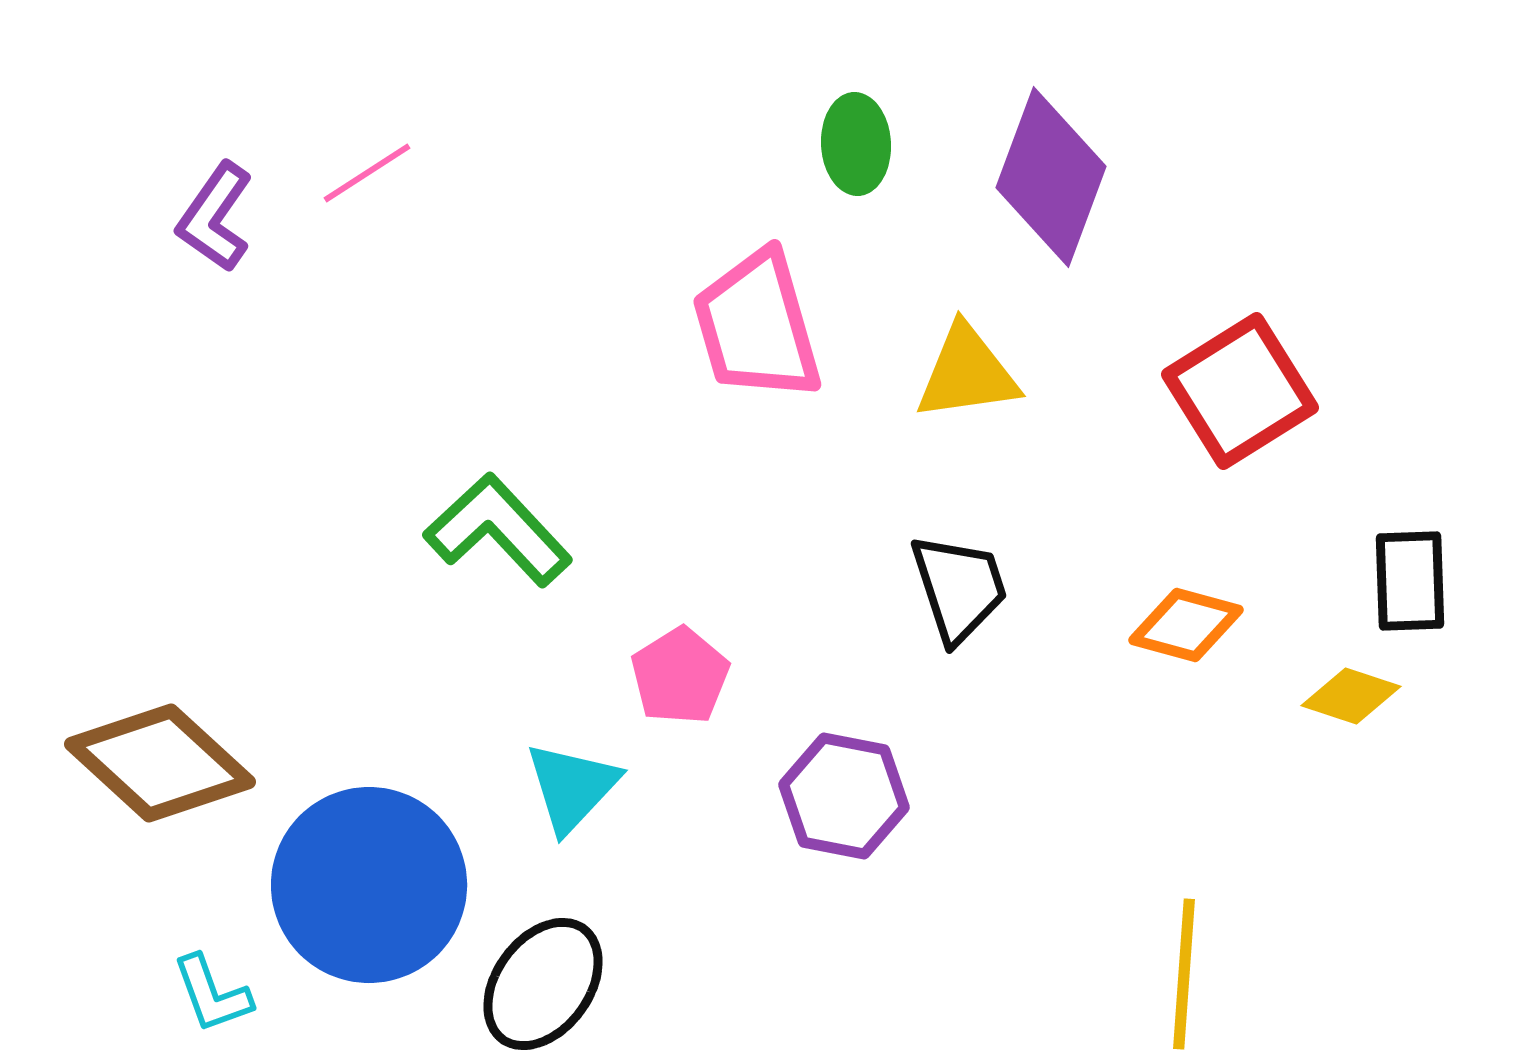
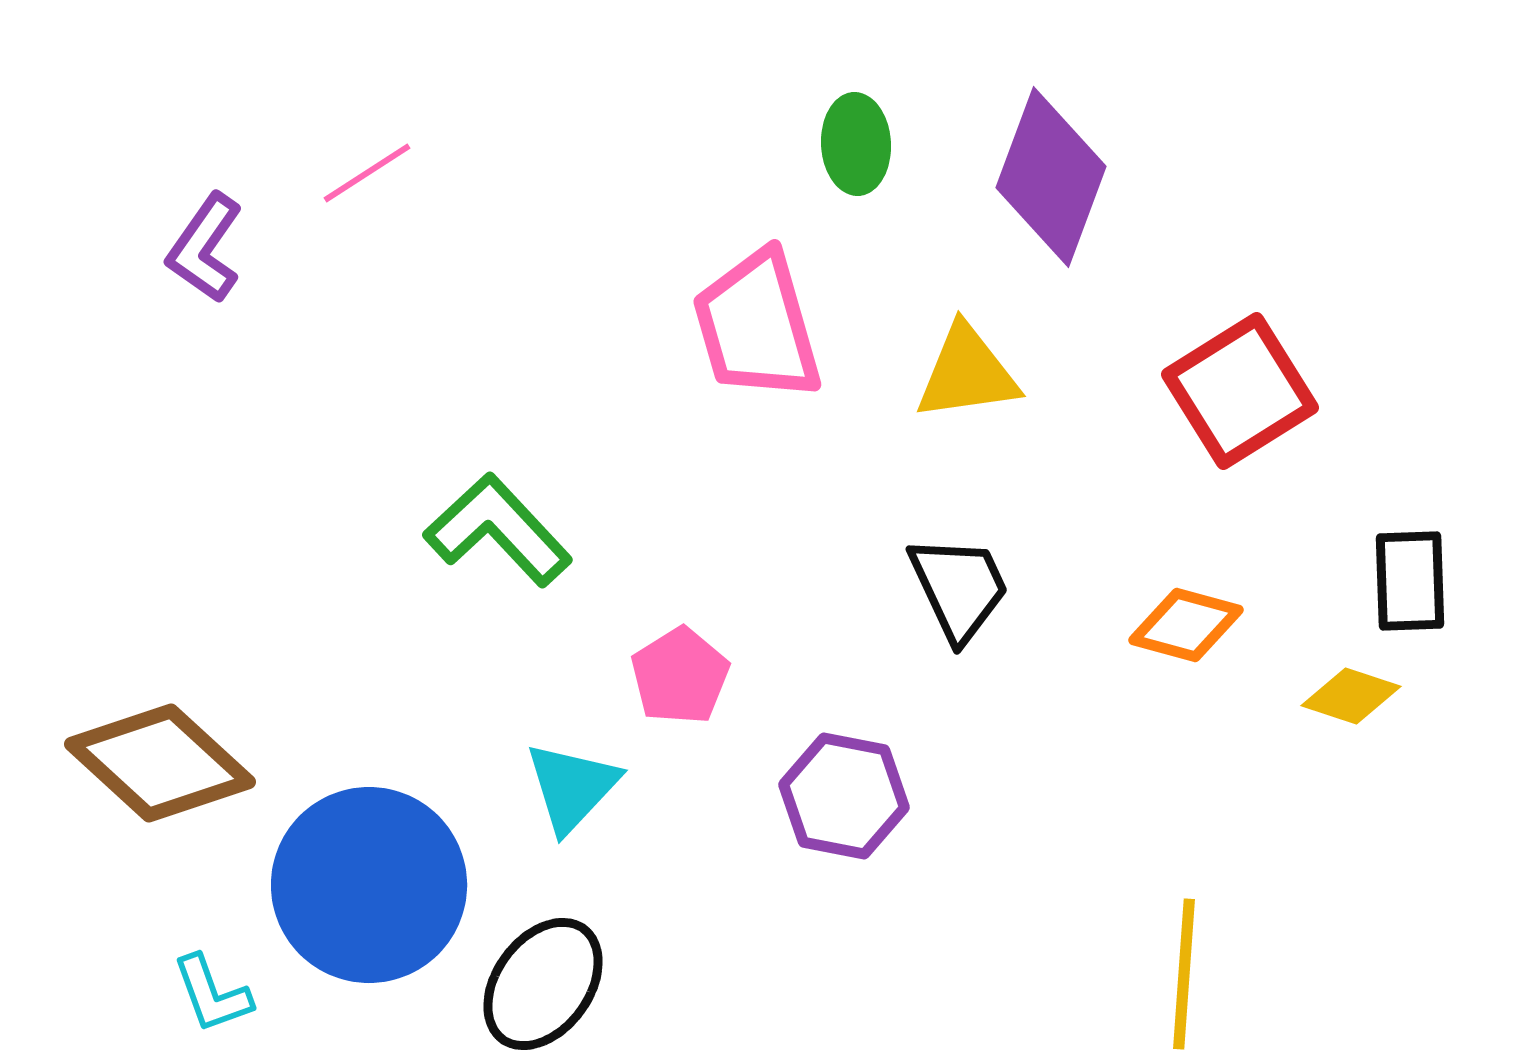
purple L-shape: moved 10 px left, 31 px down
black trapezoid: rotated 7 degrees counterclockwise
